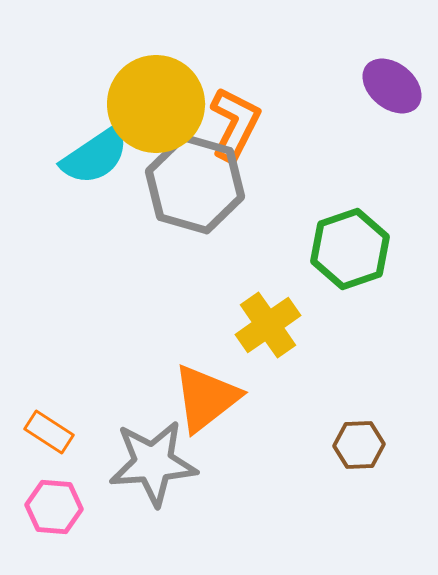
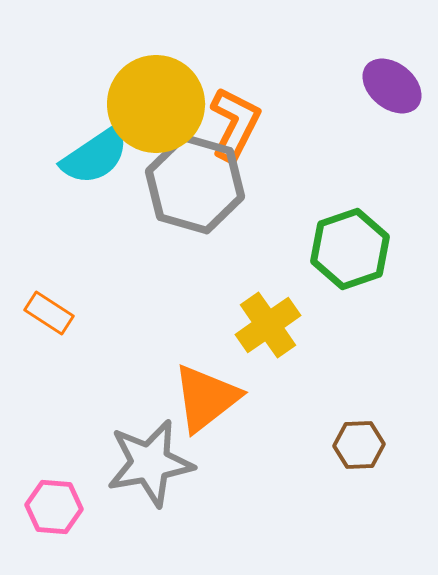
orange rectangle: moved 119 px up
gray star: moved 3 px left; rotated 6 degrees counterclockwise
